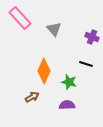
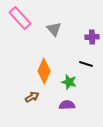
purple cross: rotated 24 degrees counterclockwise
